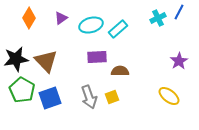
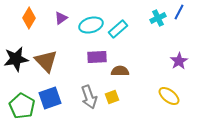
green pentagon: moved 16 px down
